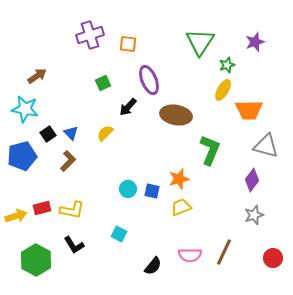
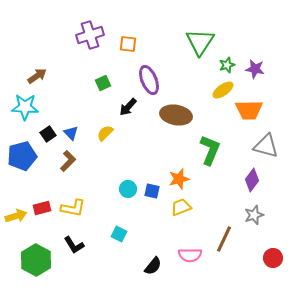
purple star: moved 27 px down; rotated 30 degrees clockwise
yellow ellipse: rotated 25 degrees clockwise
cyan star: moved 2 px up; rotated 8 degrees counterclockwise
yellow L-shape: moved 1 px right, 2 px up
brown line: moved 13 px up
